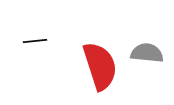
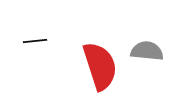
gray semicircle: moved 2 px up
